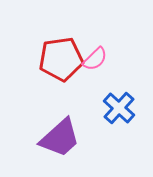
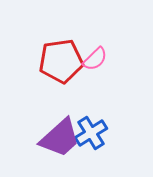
red pentagon: moved 2 px down
blue cross: moved 28 px left, 25 px down; rotated 16 degrees clockwise
